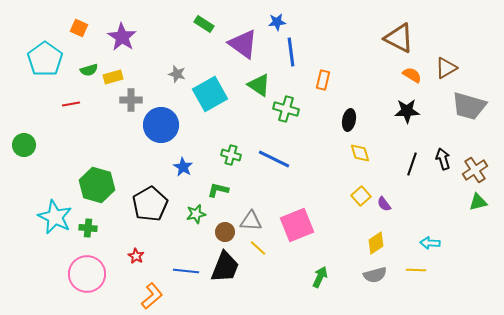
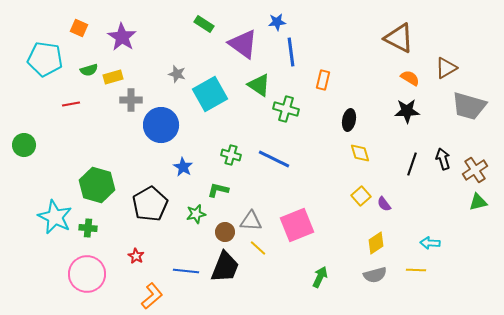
cyan pentagon at (45, 59): rotated 28 degrees counterclockwise
orange semicircle at (412, 75): moved 2 px left, 3 px down
